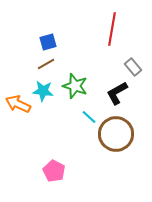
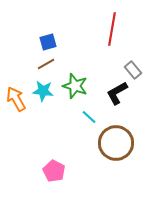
gray rectangle: moved 3 px down
orange arrow: moved 2 px left, 5 px up; rotated 35 degrees clockwise
brown circle: moved 9 px down
